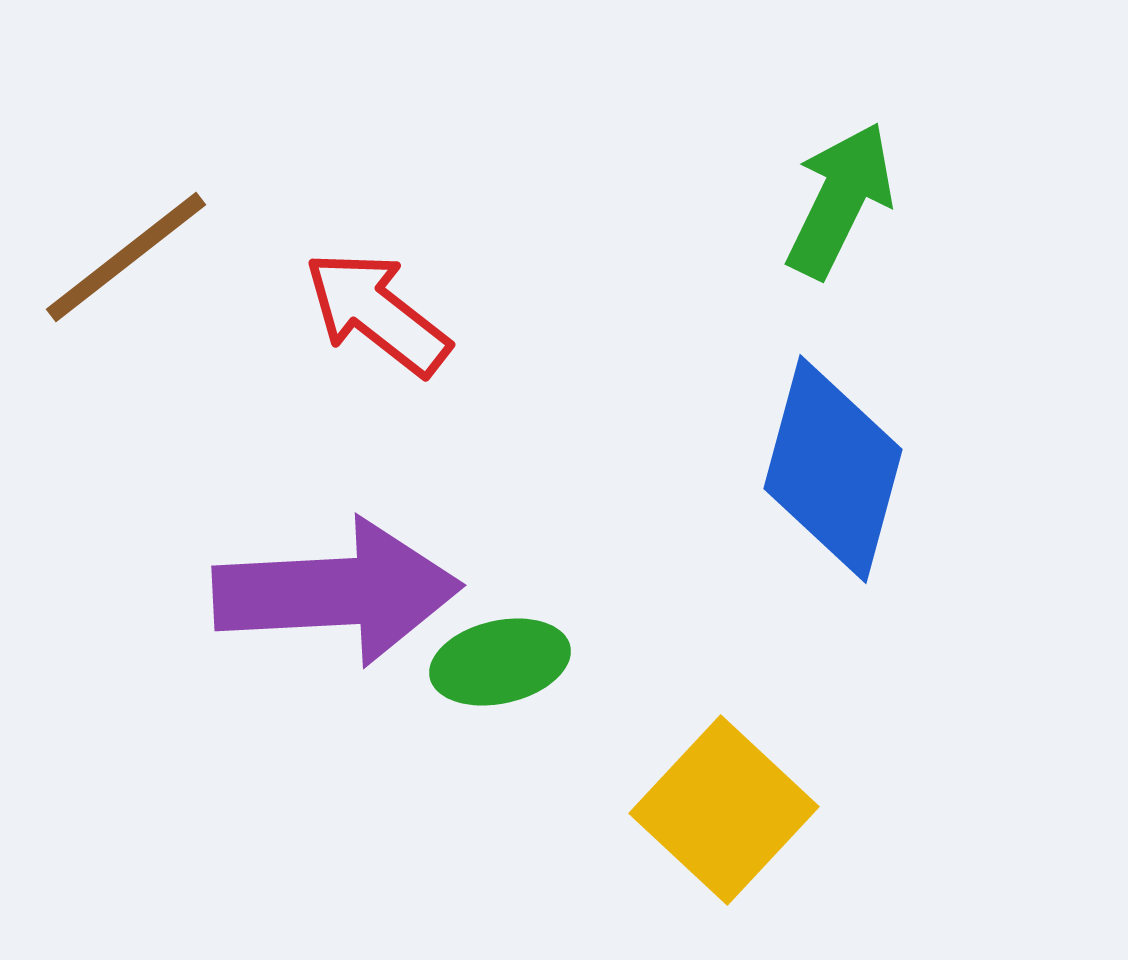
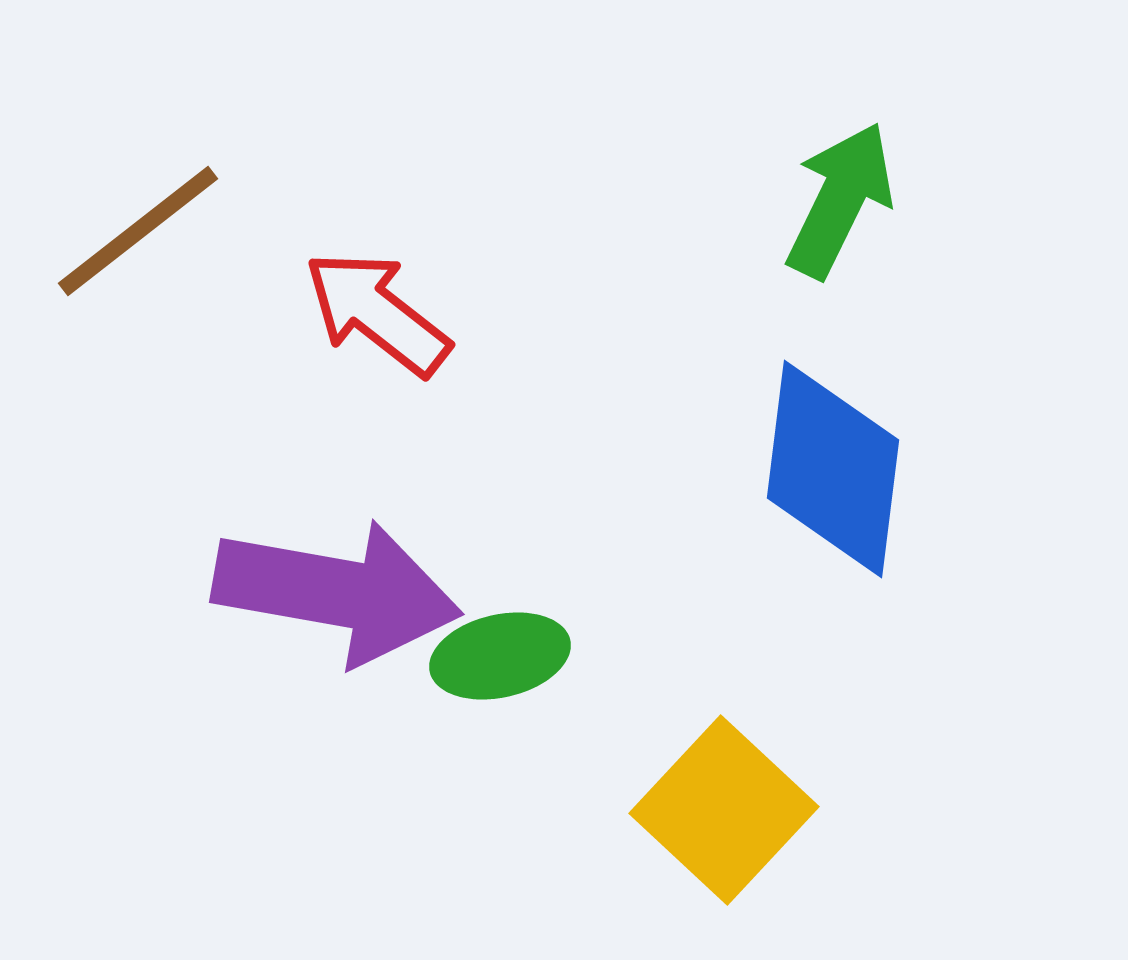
brown line: moved 12 px right, 26 px up
blue diamond: rotated 8 degrees counterclockwise
purple arrow: rotated 13 degrees clockwise
green ellipse: moved 6 px up
